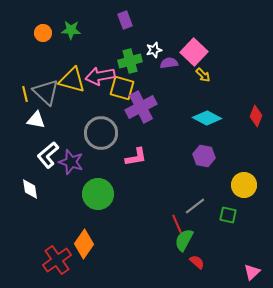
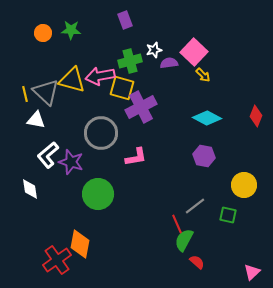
orange diamond: moved 4 px left; rotated 24 degrees counterclockwise
